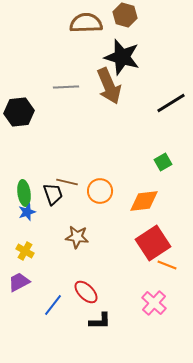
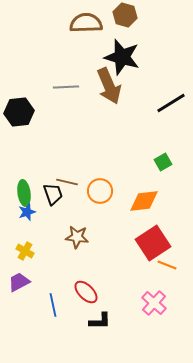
blue line: rotated 50 degrees counterclockwise
